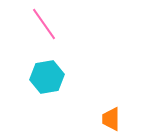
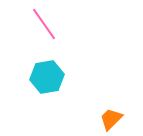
orange trapezoid: rotated 45 degrees clockwise
